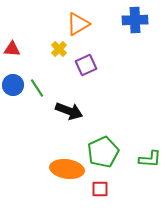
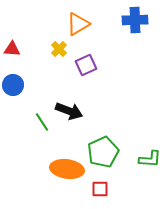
green line: moved 5 px right, 34 px down
